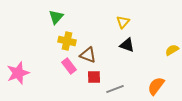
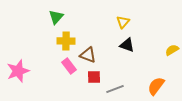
yellow cross: moved 1 px left; rotated 12 degrees counterclockwise
pink star: moved 2 px up
